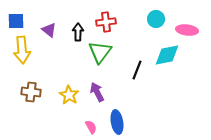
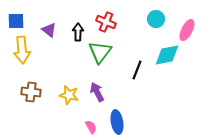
red cross: rotated 30 degrees clockwise
pink ellipse: rotated 70 degrees counterclockwise
yellow star: rotated 18 degrees counterclockwise
